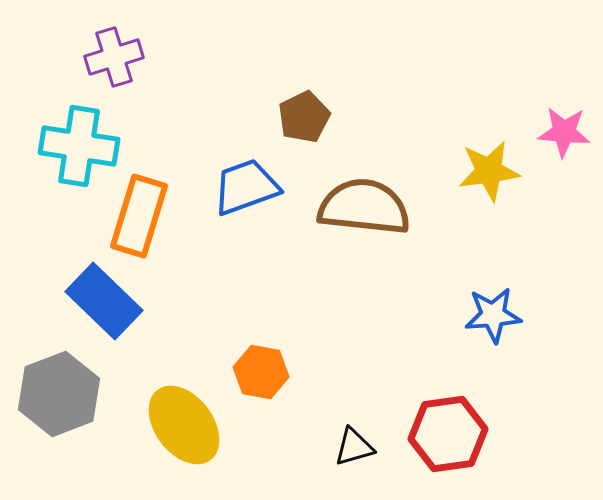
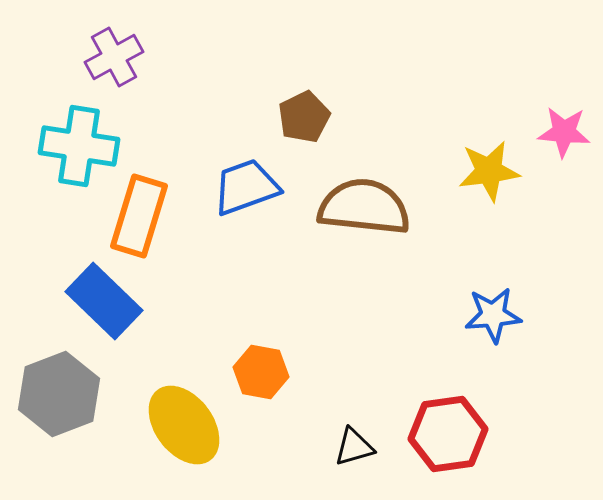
purple cross: rotated 12 degrees counterclockwise
